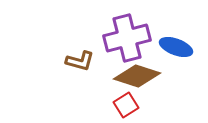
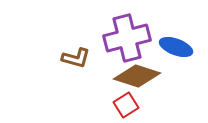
brown L-shape: moved 4 px left, 3 px up
